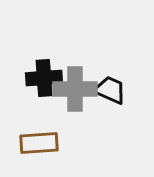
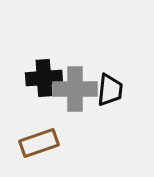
black trapezoid: rotated 72 degrees clockwise
brown rectangle: rotated 15 degrees counterclockwise
